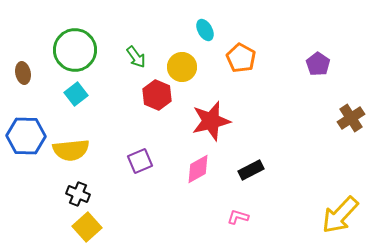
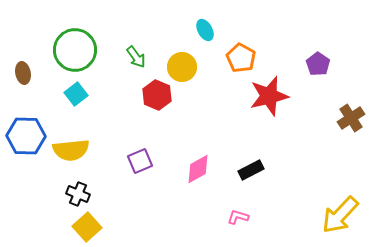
red star: moved 58 px right, 25 px up
